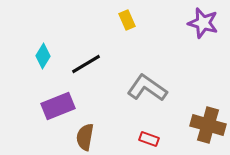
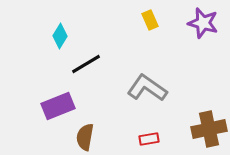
yellow rectangle: moved 23 px right
cyan diamond: moved 17 px right, 20 px up
brown cross: moved 1 px right, 4 px down; rotated 28 degrees counterclockwise
red rectangle: rotated 30 degrees counterclockwise
